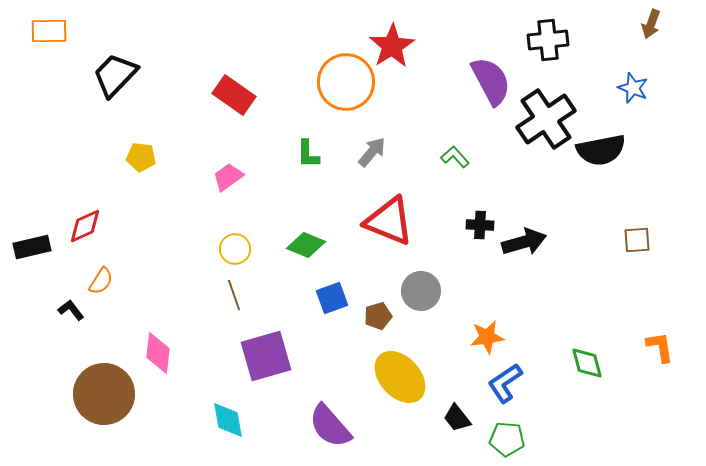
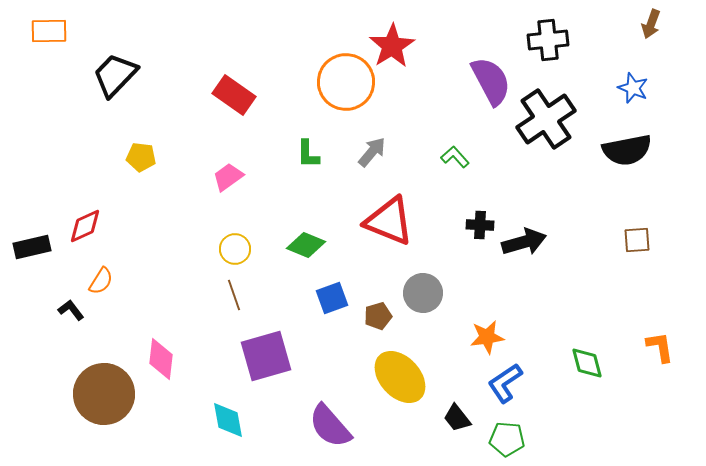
black semicircle at (601, 150): moved 26 px right
gray circle at (421, 291): moved 2 px right, 2 px down
pink diamond at (158, 353): moved 3 px right, 6 px down
